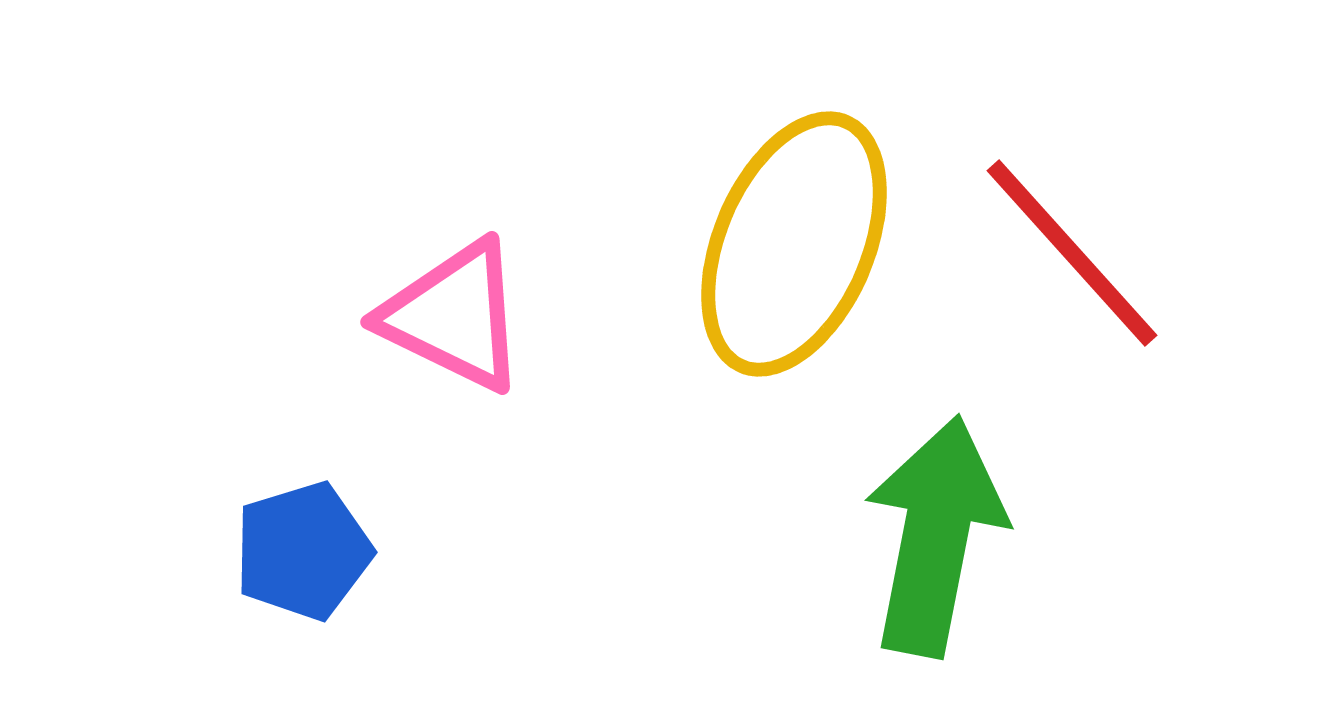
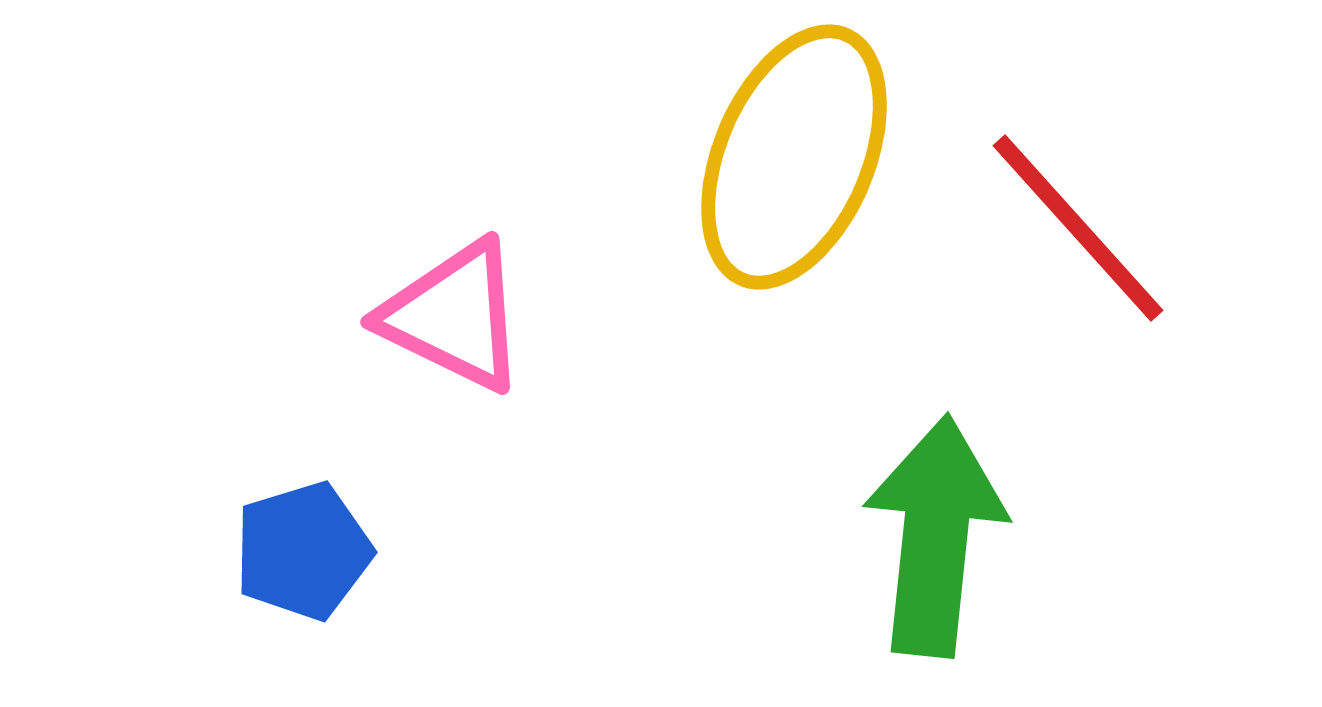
yellow ellipse: moved 87 px up
red line: moved 6 px right, 25 px up
green arrow: rotated 5 degrees counterclockwise
